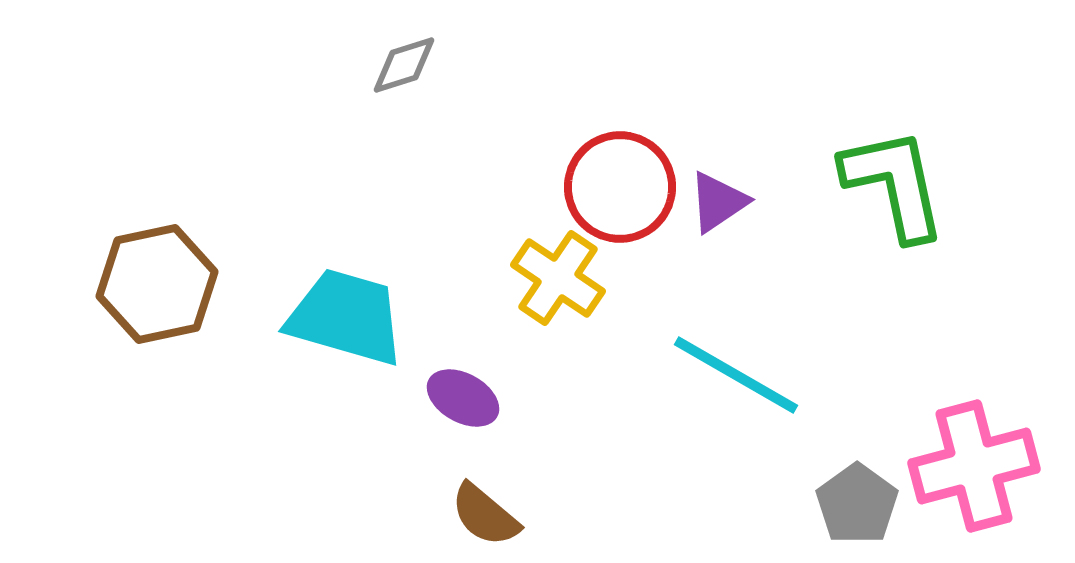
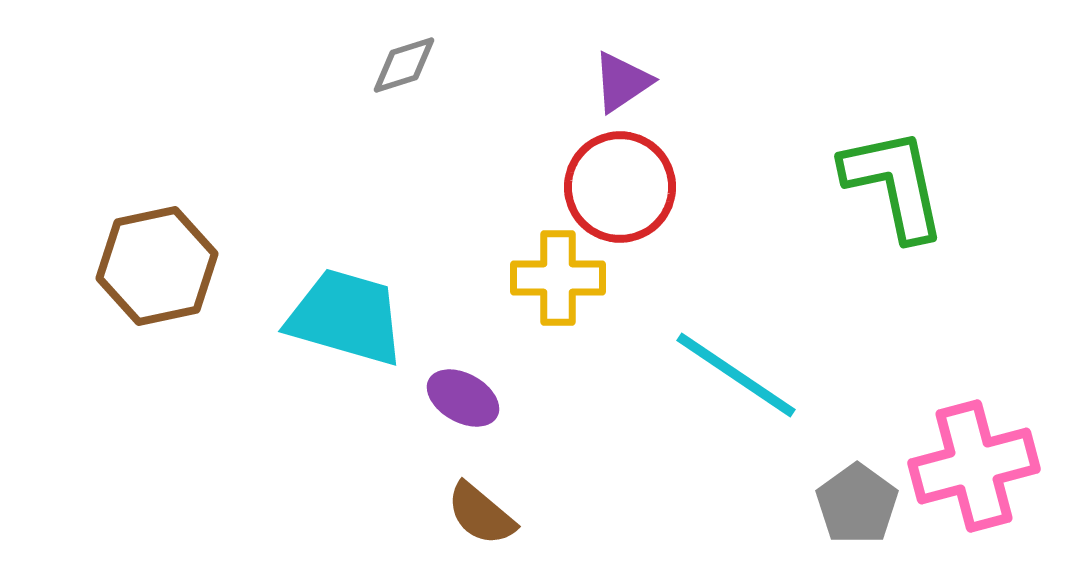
purple triangle: moved 96 px left, 120 px up
yellow cross: rotated 34 degrees counterclockwise
brown hexagon: moved 18 px up
cyan line: rotated 4 degrees clockwise
brown semicircle: moved 4 px left, 1 px up
